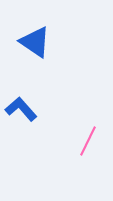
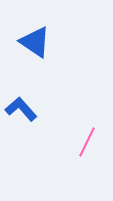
pink line: moved 1 px left, 1 px down
